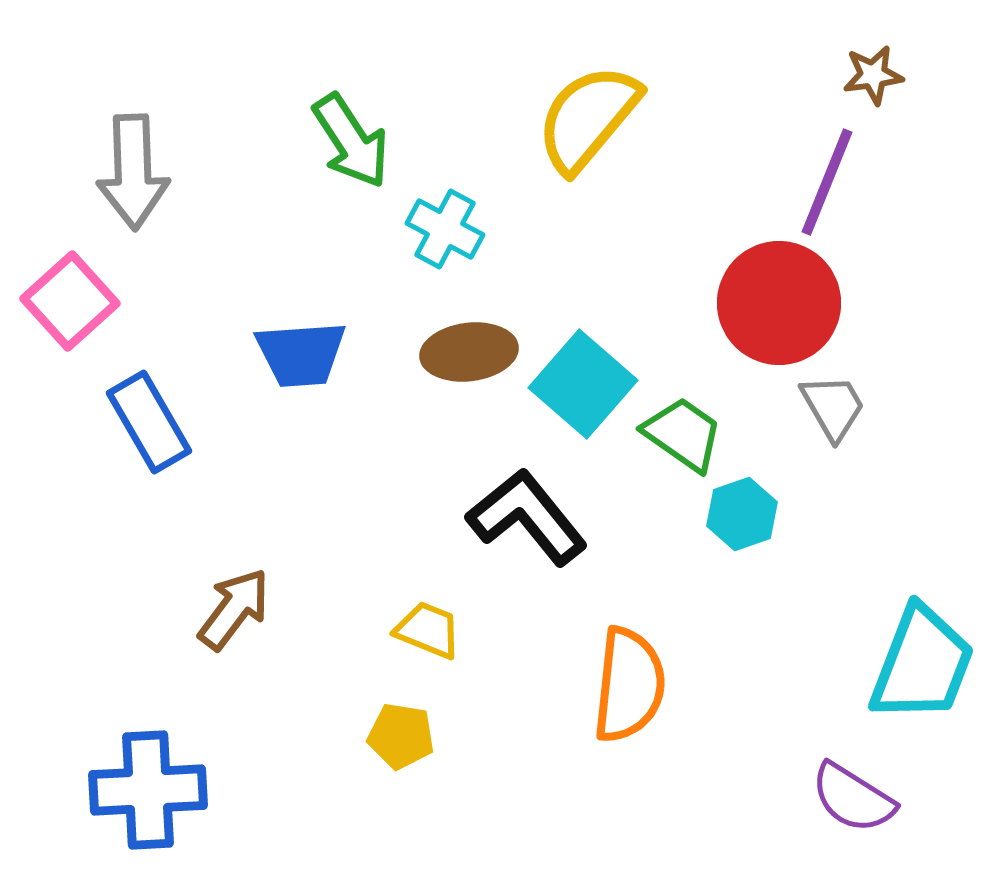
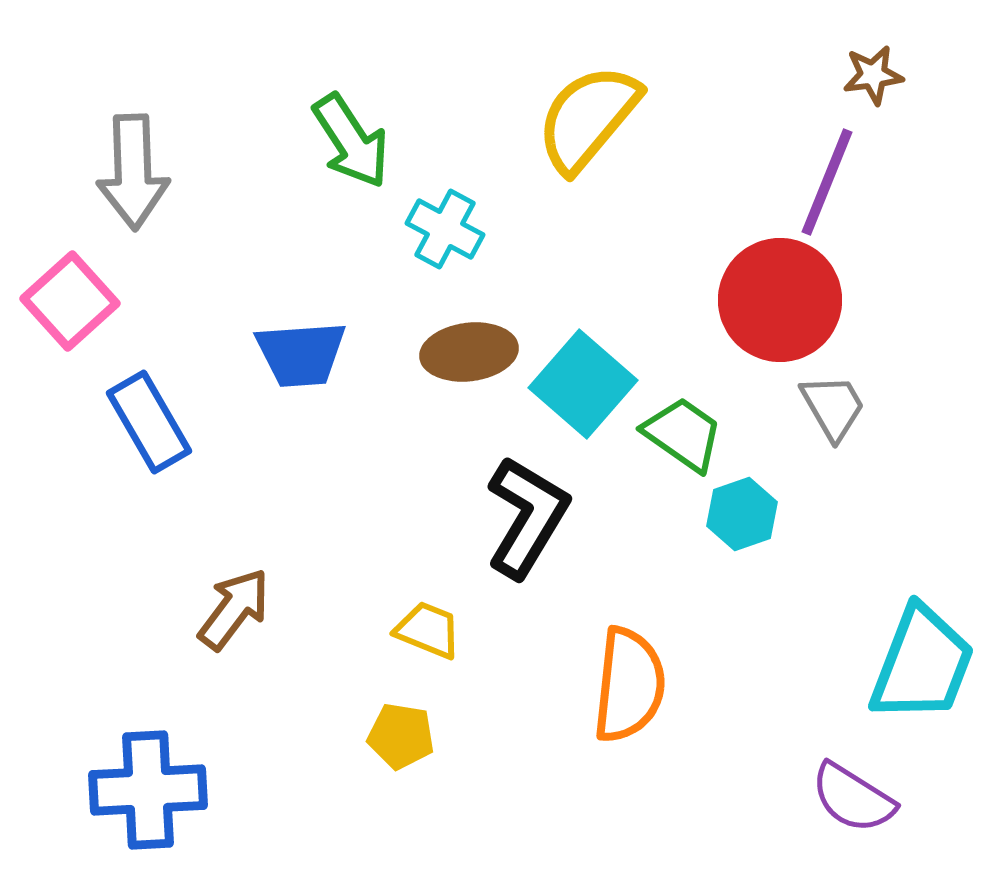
red circle: moved 1 px right, 3 px up
black L-shape: rotated 70 degrees clockwise
